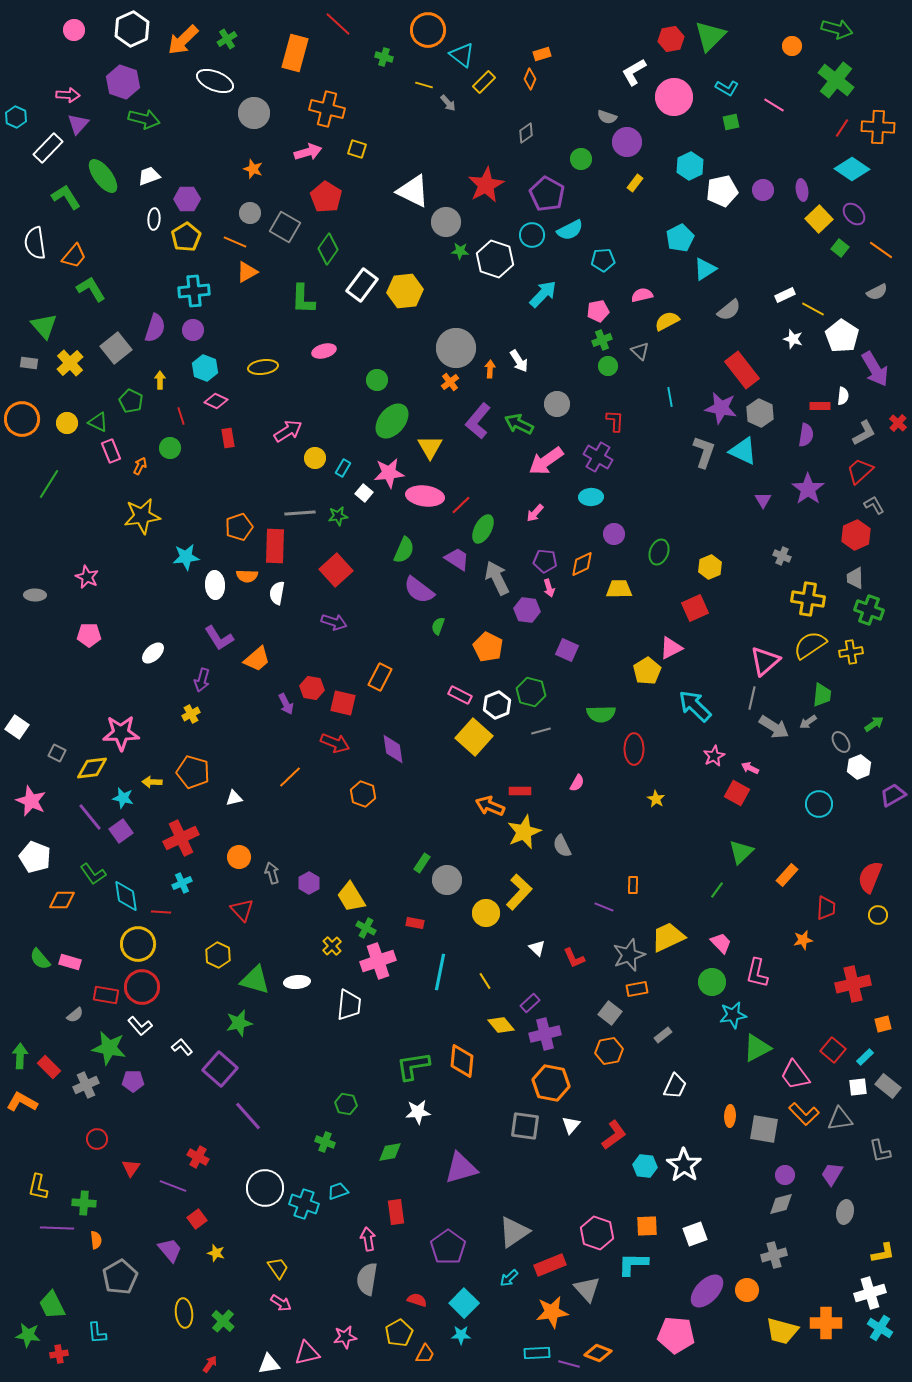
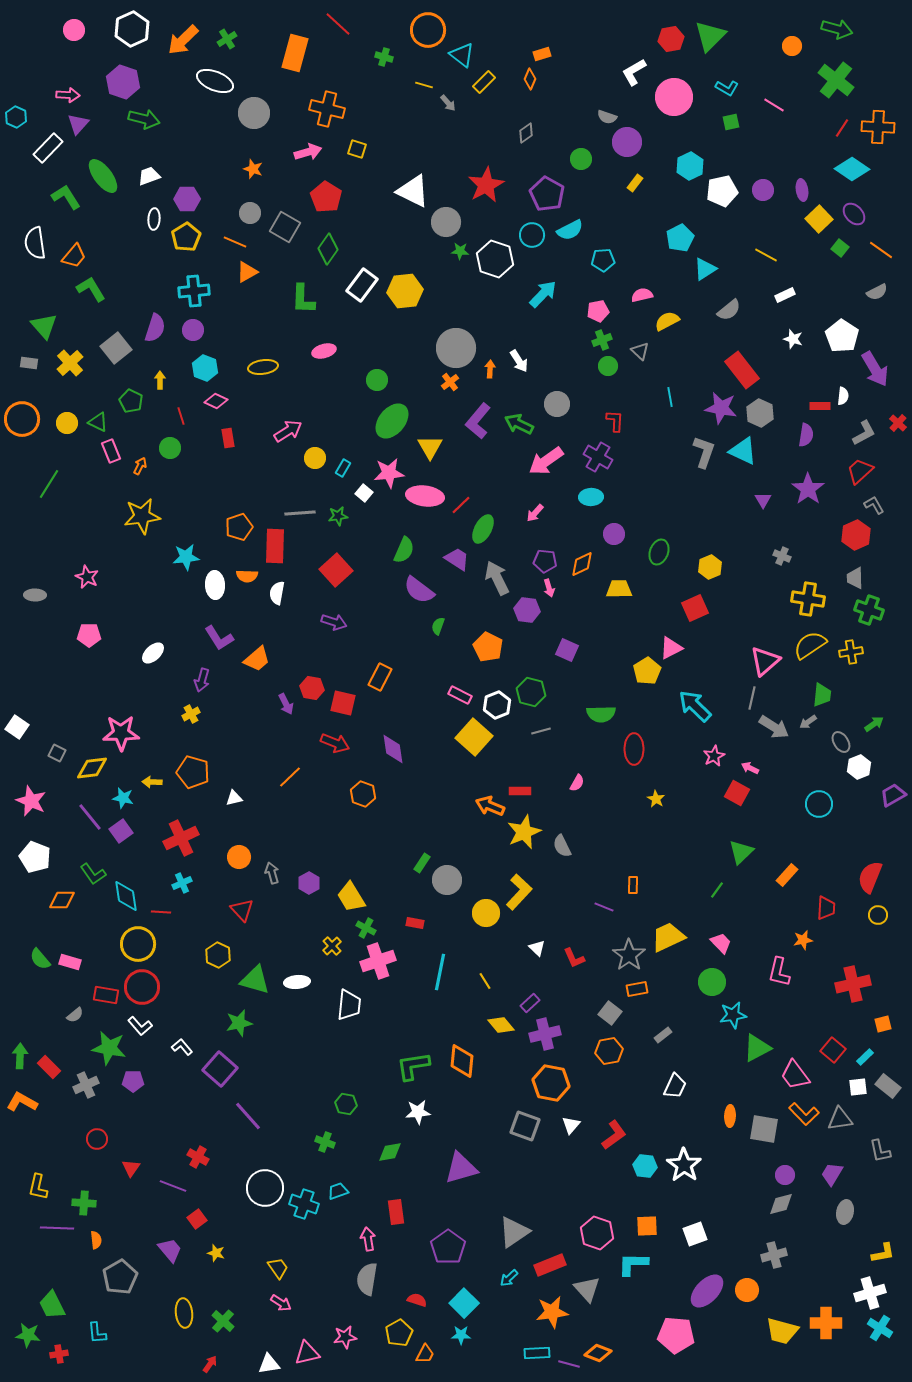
yellow line at (813, 309): moved 47 px left, 54 px up
gray star at (629, 955): rotated 16 degrees counterclockwise
pink L-shape at (757, 973): moved 22 px right, 1 px up
gray square at (525, 1126): rotated 12 degrees clockwise
